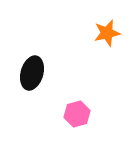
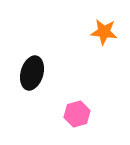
orange star: moved 3 px left, 1 px up; rotated 20 degrees clockwise
